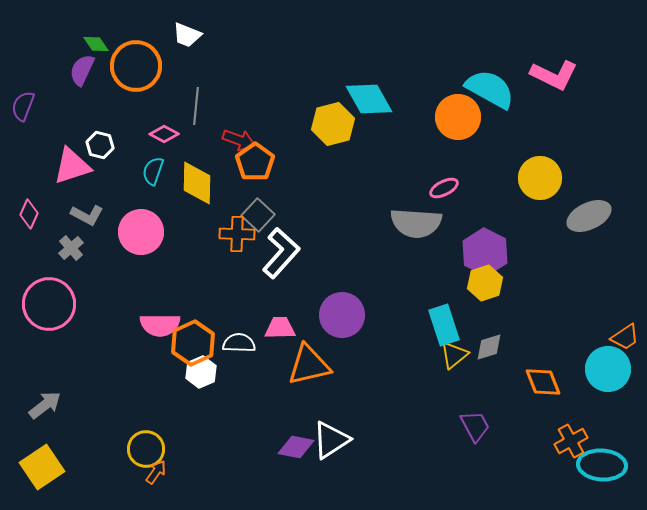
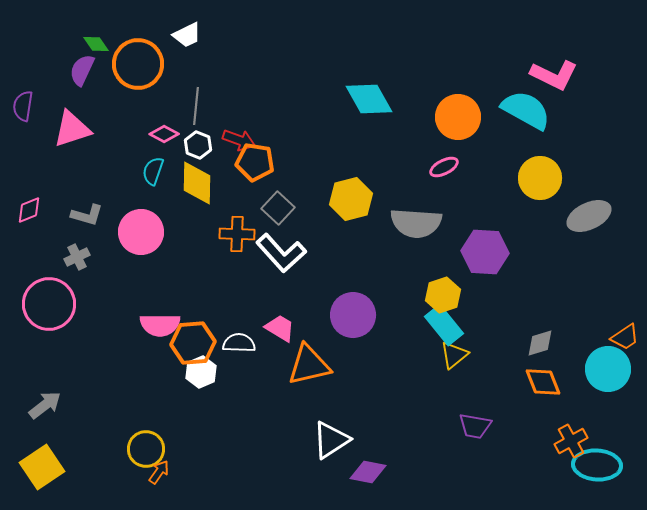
white trapezoid at (187, 35): rotated 48 degrees counterclockwise
orange circle at (136, 66): moved 2 px right, 2 px up
cyan semicircle at (490, 89): moved 36 px right, 21 px down
purple semicircle at (23, 106): rotated 12 degrees counterclockwise
yellow hexagon at (333, 124): moved 18 px right, 75 px down
white hexagon at (100, 145): moved 98 px right; rotated 8 degrees clockwise
orange pentagon at (255, 162): rotated 27 degrees counterclockwise
pink triangle at (72, 166): moved 37 px up
pink ellipse at (444, 188): moved 21 px up
pink diamond at (29, 214): moved 4 px up; rotated 44 degrees clockwise
gray L-shape at (87, 215): rotated 12 degrees counterclockwise
gray square at (258, 215): moved 20 px right, 7 px up
gray cross at (71, 248): moved 6 px right, 9 px down; rotated 15 degrees clockwise
purple hexagon at (485, 252): rotated 24 degrees counterclockwise
white L-shape at (281, 253): rotated 96 degrees clockwise
yellow hexagon at (485, 283): moved 42 px left, 12 px down
purple circle at (342, 315): moved 11 px right
cyan rectangle at (444, 325): rotated 21 degrees counterclockwise
pink trapezoid at (280, 328): rotated 32 degrees clockwise
orange hexagon at (193, 343): rotated 21 degrees clockwise
gray diamond at (489, 347): moved 51 px right, 4 px up
purple trapezoid at (475, 426): rotated 128 degrees clockwise
purple diamond at (296, 447): moved 72 px right, 25 px down
cyan ellipse at (602, 465): moved 5 px left
orange arrow at (156, 472): moved 3 px right
